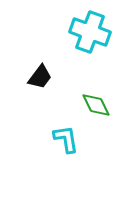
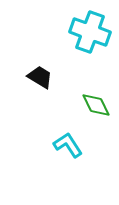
black trapezoid: rotated 96 degrees counterclockwise
cyan L-shape: moved 2 px right, 6 px down; rotated 24 degrees counterclockwise
